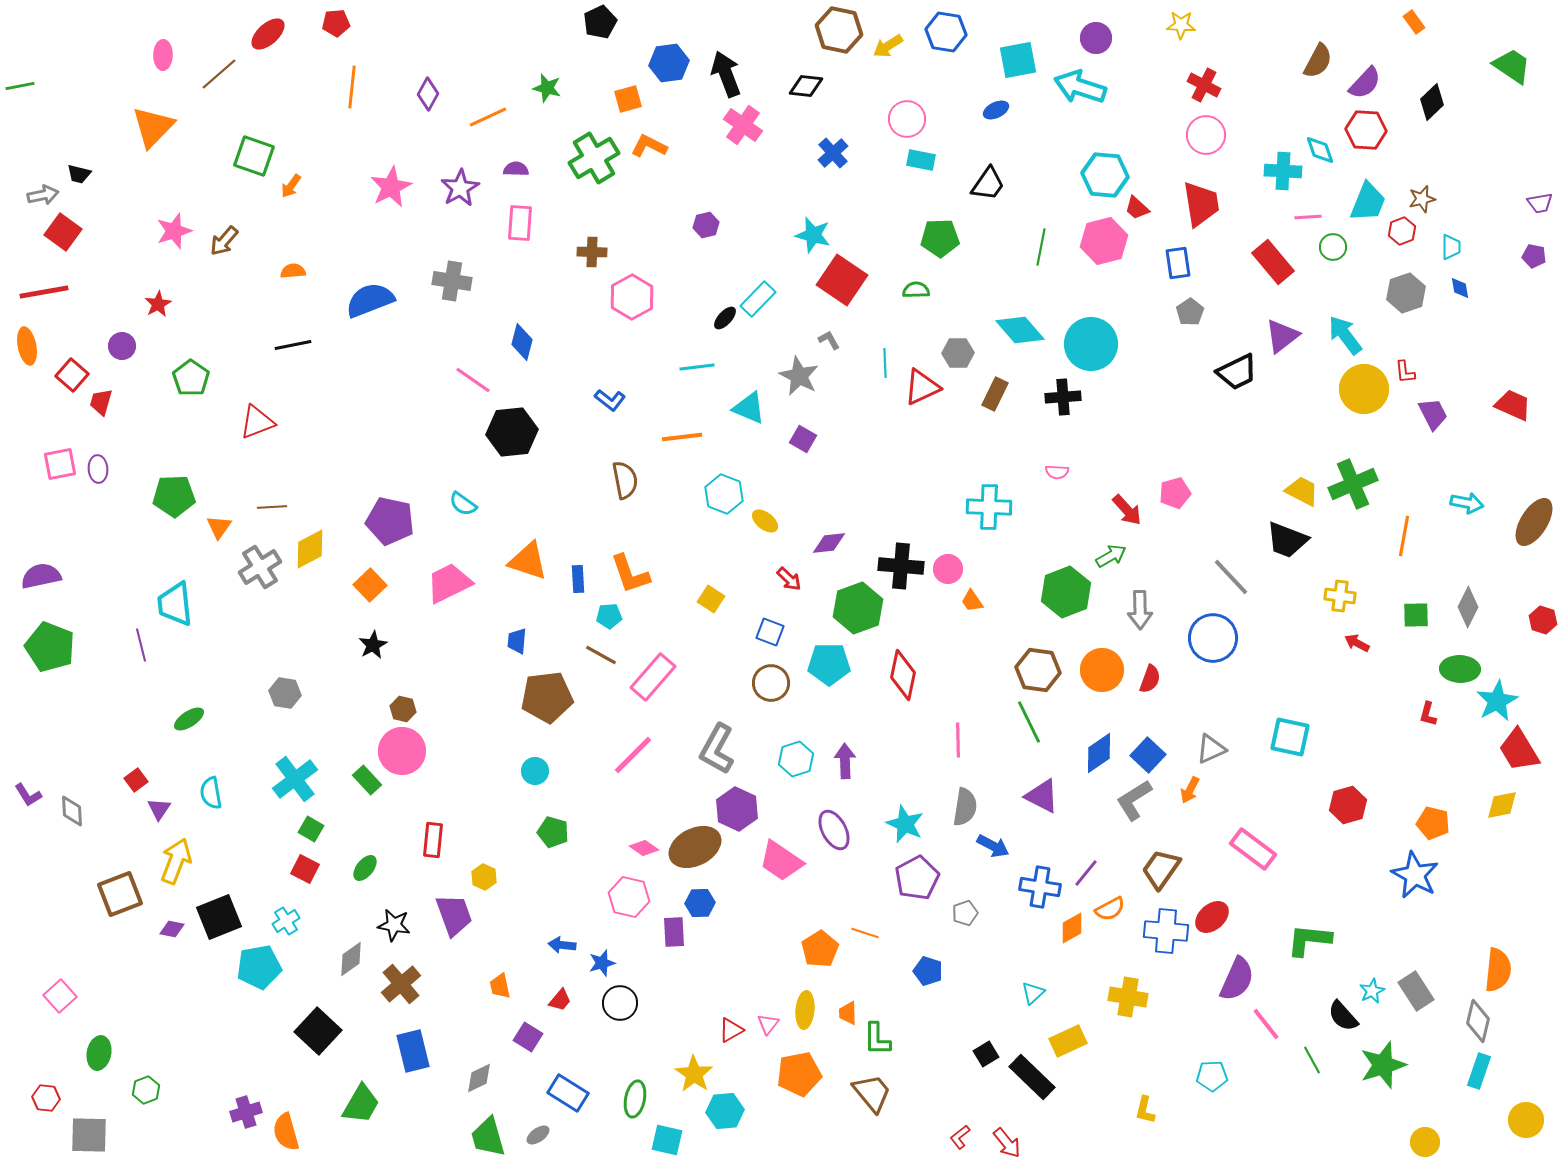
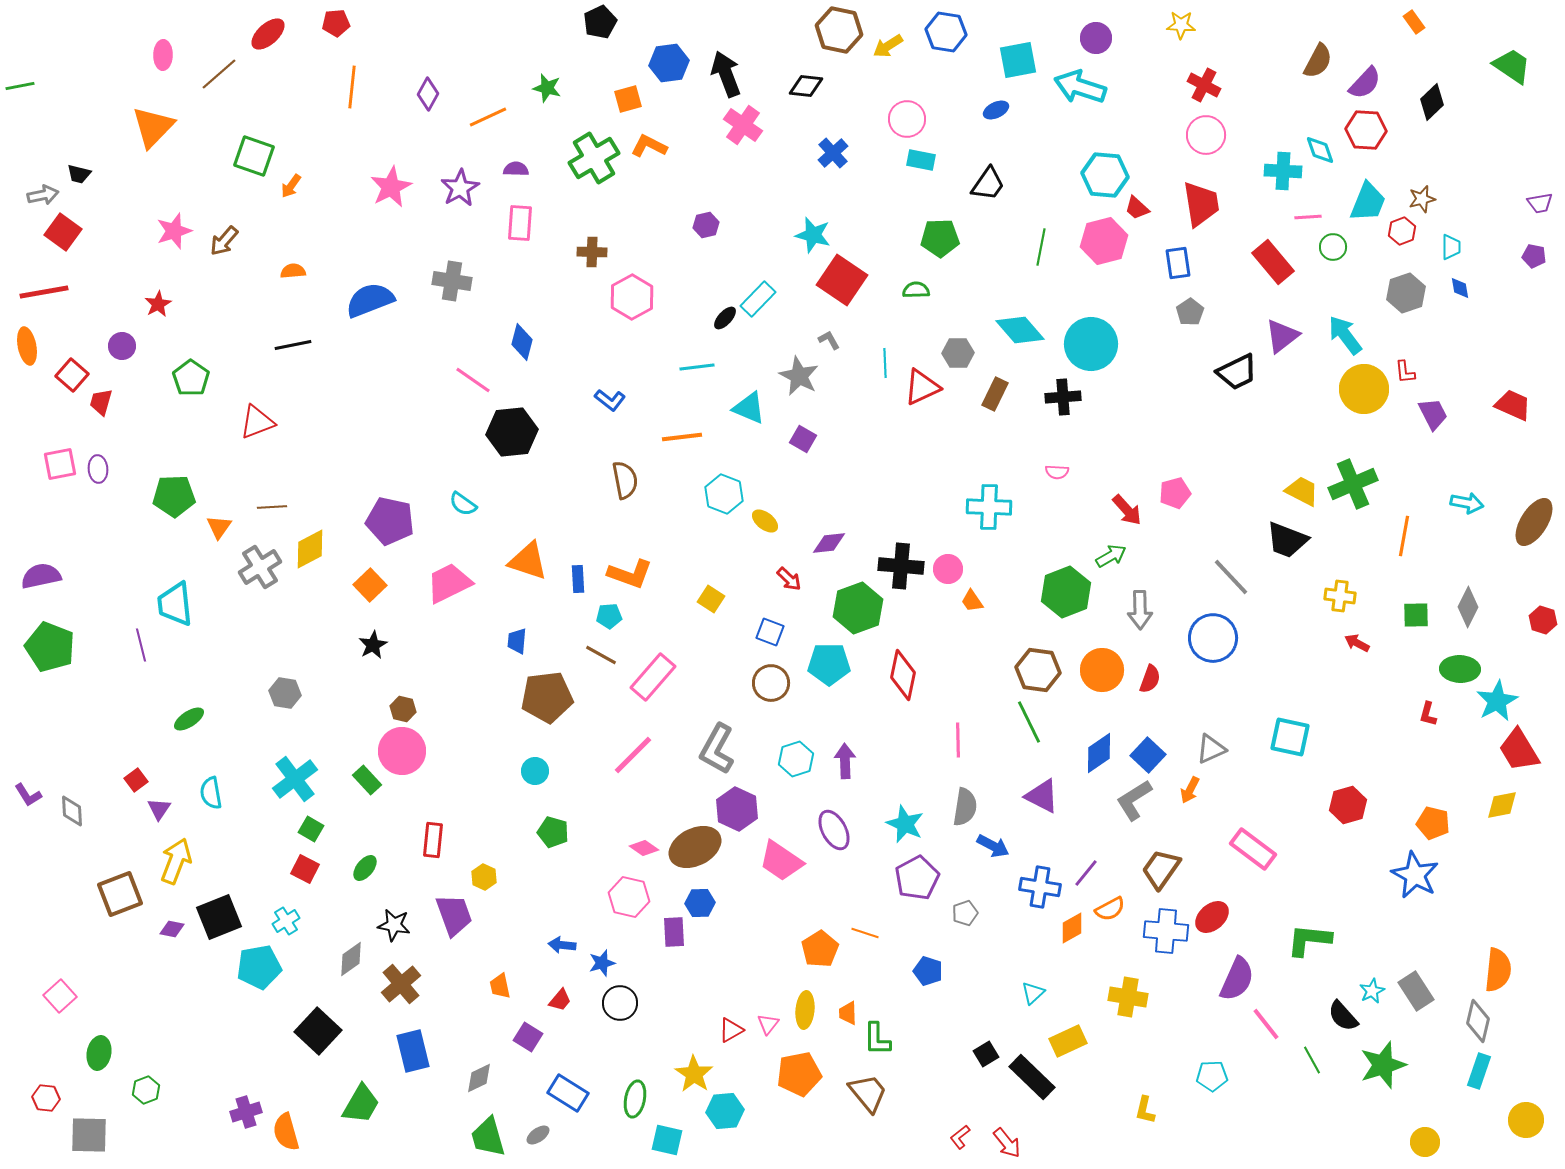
orange L-shape at (630, 574): rotated 51 degrees counterclockwise
brown trapezoid at (872, 1093): moved 4 px left
